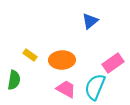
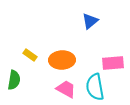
pink rectangle: rotated 30 degrees clockwise
cyan semicircle: rotated 32 degrees counterclockwise
